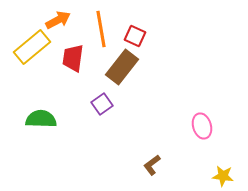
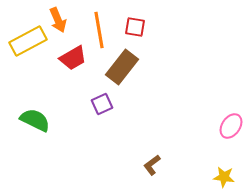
orange arrow: rotated 95 degrees clockwise
orange line: moved 2 px left, 1 px down
red square: moved 9 px up; rotated 15 degrees counterclockwise
yellow rectangle: moved 4 px left, 6 px up; rotated 12 degrees clockwise
red trapezoid: rotated 128 degrees counterclockwise
purple square: rotated 10 degrees clockwise
green semicircle: moved 6 px left, 1 px down; rotated 24 degrees clockwise
pink ellipse: moved 29 px right; rotated 50 degrees clockwise
yellow star: moved 1 px right, 1 px down
